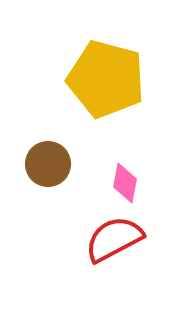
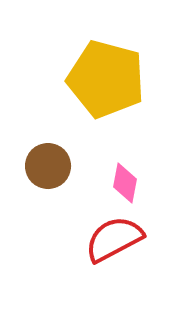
brown circle: moved 2 px down
